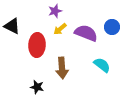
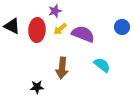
blue circle: moved 10 px right
purple semicircle: moved 3 px left, 1 px down
red ellipse: moved 15 px up
brown arrow: rotated 10 degrees clockwise
black star: rotated 16 degrees counterclockwise
